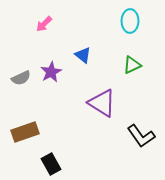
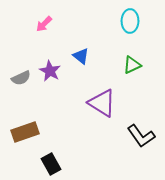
blue triangle: moved 2 px left, 1 px down
purple star: moved 1 px left, 1 px up; rotated 15 degrees counterclockwise
